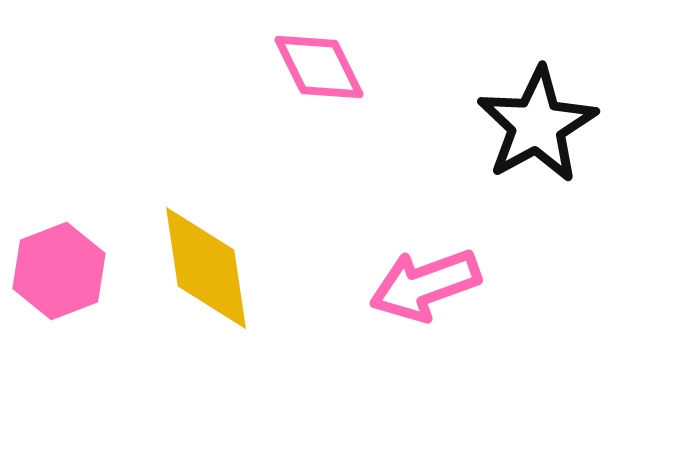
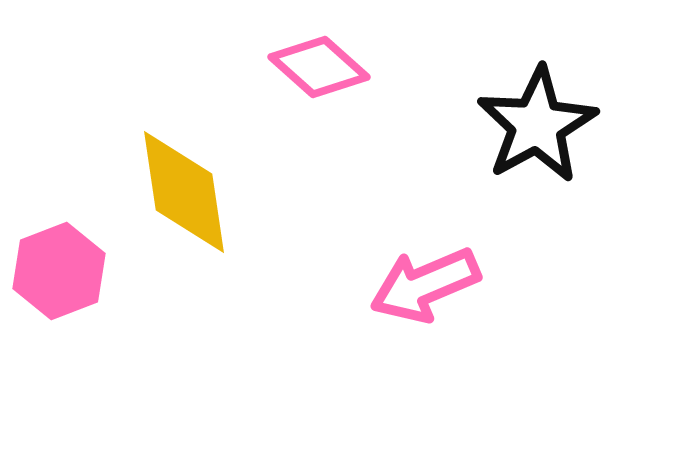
pink diamond: rotated 22 degrees counterclockwise
yellow diamond: moved 22 px left, 76 px up
pink arrow: rotated 3 degrees counterclockwise
